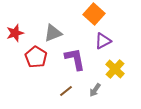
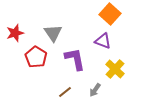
orange square: moved 16 px right
gray triangle: rotated 42 degrees counterclockwise
purple triangle: rotated 48 degrees clockwise
brown line: moved 1 px left, 1 px down
